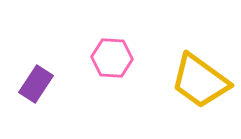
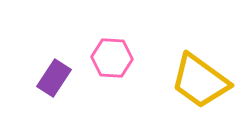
purple rectangle: moved 18 px right, 6 px up
